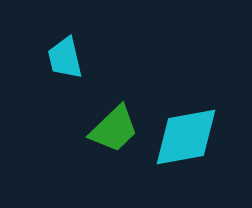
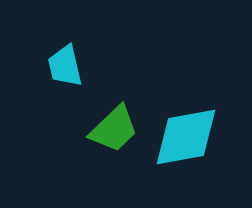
cyan trapezoid: moved 8 px down
